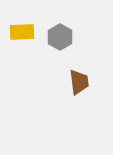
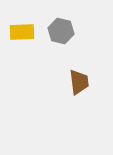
gray hexagon: moved 1 px right, 6 px up; rotated 15 degrees counterclockwise
